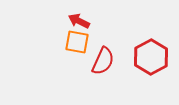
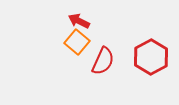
orange square: rotated 30 degrees clockwise
